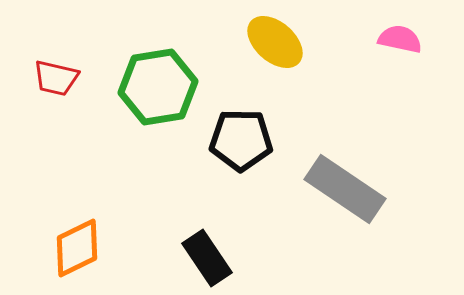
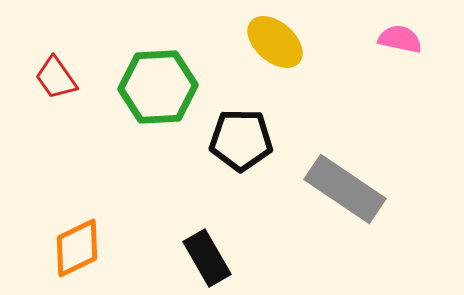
red trapezoid: rotated 42 degrees clockwise
green hexagon: rotated 6 degrees clockwise
black rectangle: rotated 4 degrees clockwise
